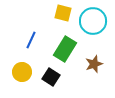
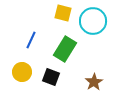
brown star: moved 18 px down; rotated 12 degrees counterclockwise
black square: rotated 12 degrees counterclockwise
